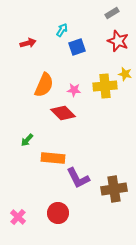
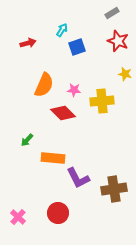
yellow cross: moved 3 px left, 15 px down
